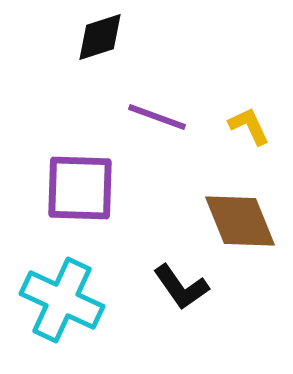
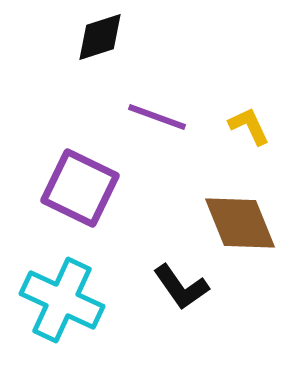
purple square: rotated 24 degrees clockwise
brown diamond: moved 2 px down
